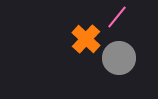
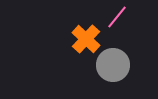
gray circle: moved 6 px left, 7 px down
